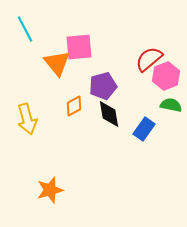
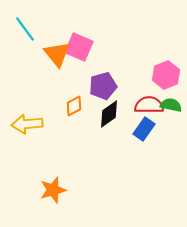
cyan line: rotated 8 degrees counterclockwise
pink square: rotated 28 degrees clockwise
red semicircle: moved 46 px down; rotated 40 degrees clockwise
orange triangle: moved 9 px up
pink hexagon: moved 1 px up
black diamond: rotated 64 degrees clockwise
yellow arrow: moved 5 px down; rotated 100 degrees clockwise
orange star: moved 3 px right
